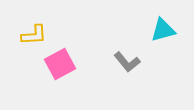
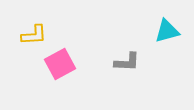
cyan triangle: moved 4 px right, 1 px down
gray L-shape: rotated 48 degrees counterclockwise
